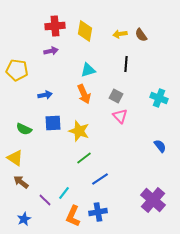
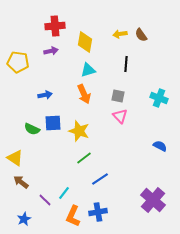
yellow diamond: moved 11 px down
yellow pentagon: moved 1 px right, 8 px up
gray square: moved 2 px right; rotated 16 degrees counterclockwise
green semicircle: moved 8 px right
blue semicircle: rotated 24 degrees counterclockwise
